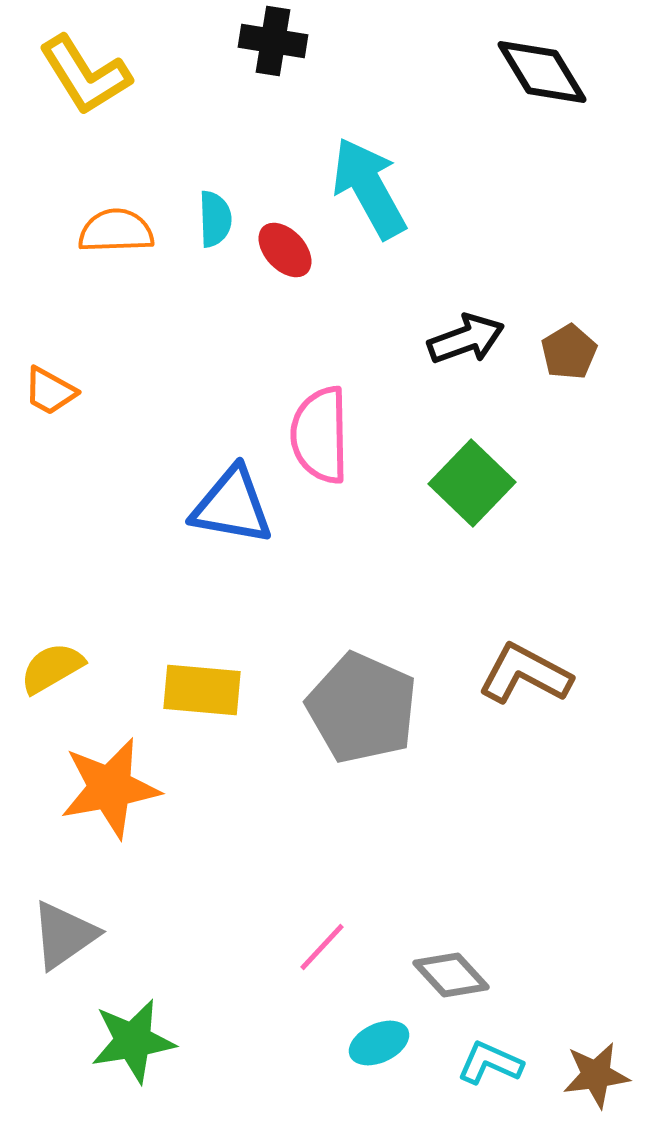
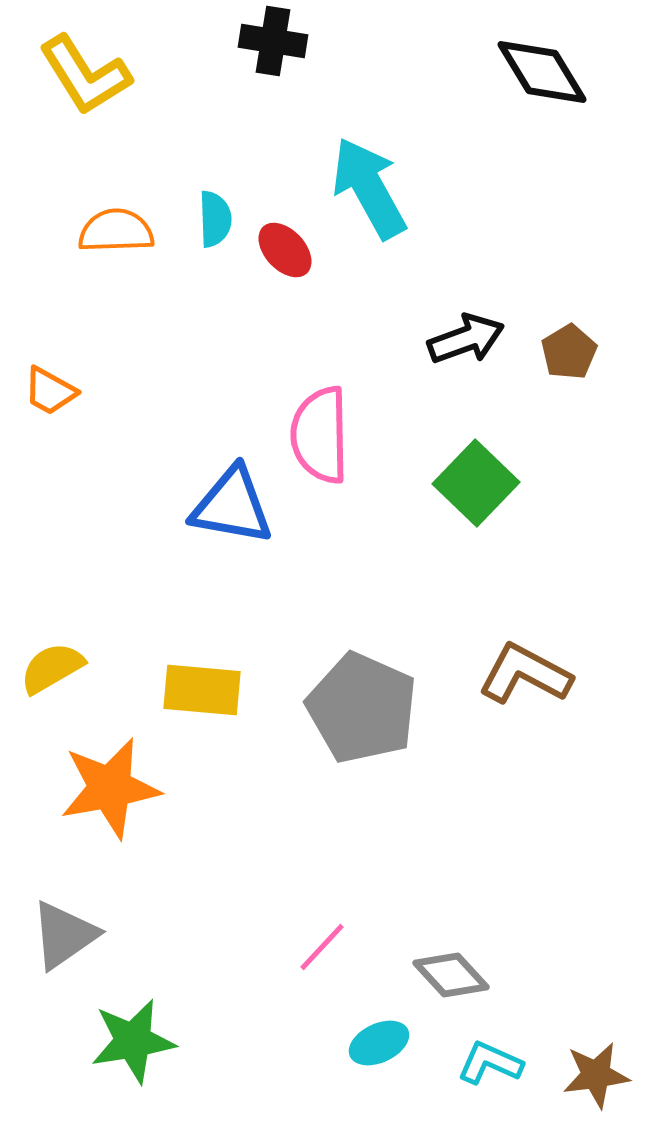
green square: moved 4 px right
